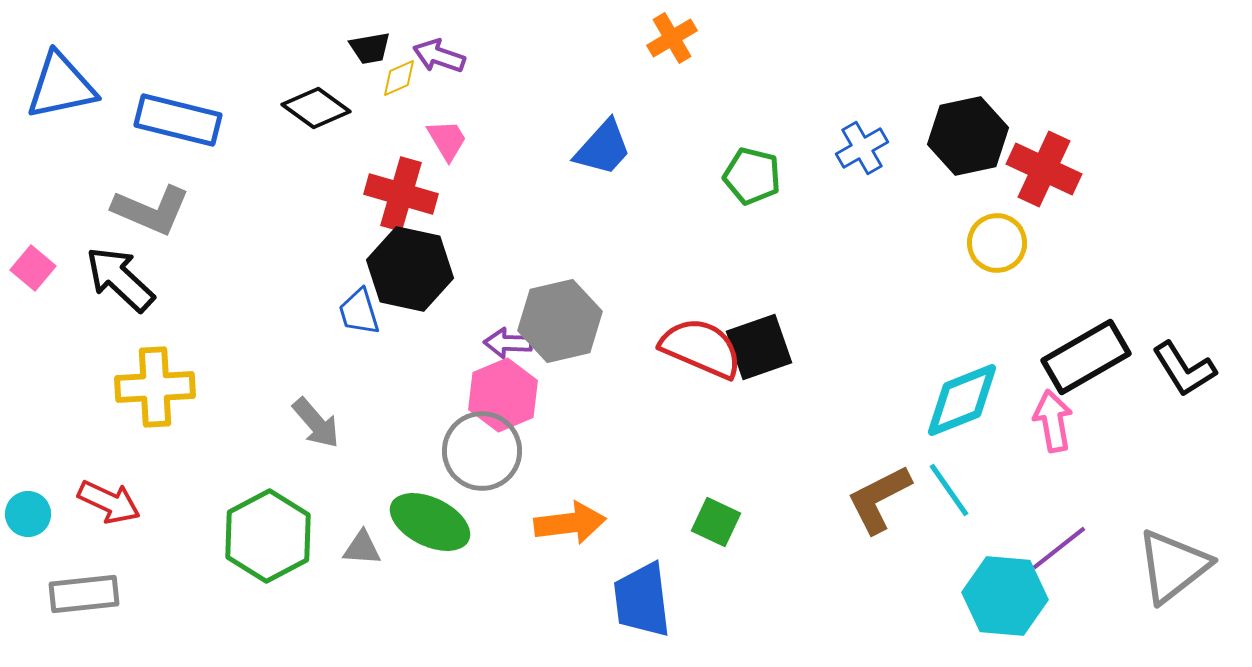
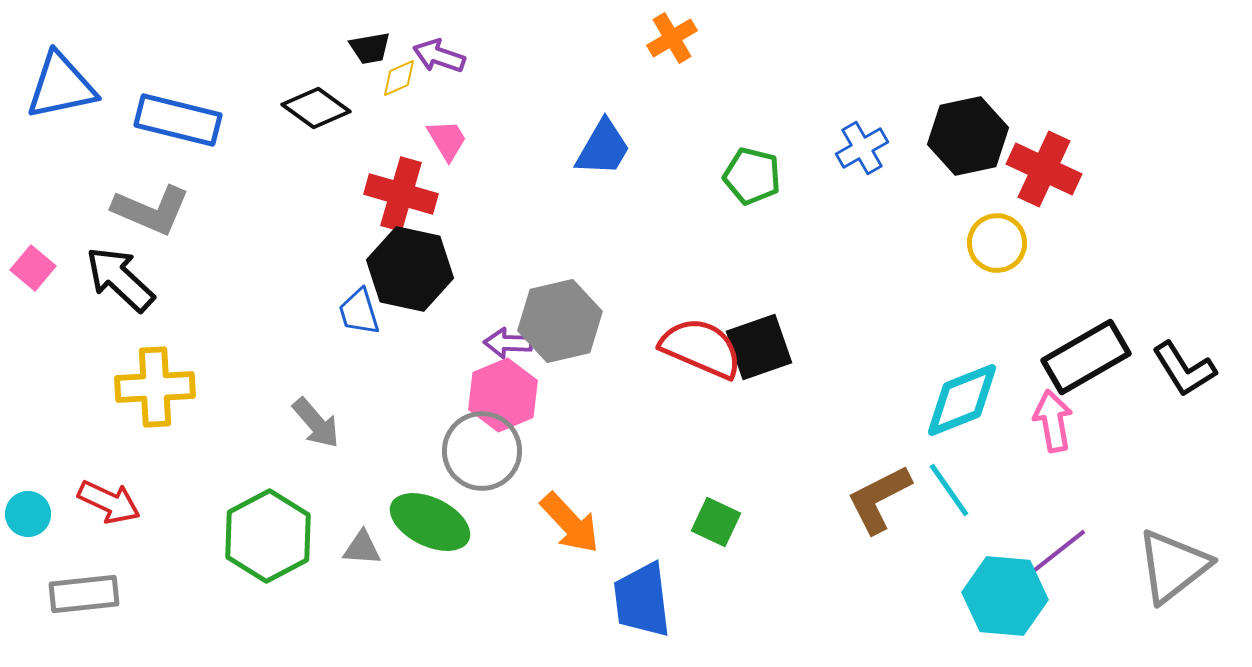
blue trapezoid at (603, 148): rotated 12 degrees counterclockwise
orange arrow at (570, 523): rotated 54 degrees clockwise
purple line at (1059, 548): moved 3 px down
